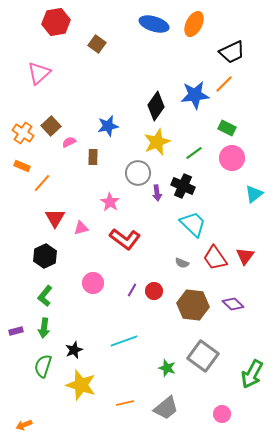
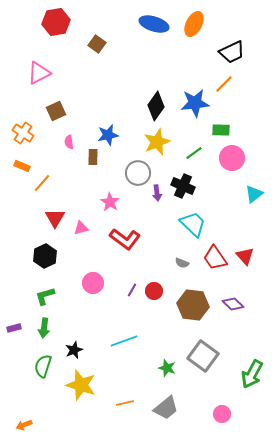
pink triangle at (39, 73): rotated 15 degrees clockwise
blue star at (195, 95): moved 8 px down
brown square at (51, 126): moved 5 px right, 15 px up; rotated 18 degrees clockwise
blue star at (108, 126): moved 9 px down
green rectangle at (227, 128): moved 6 px left, 2 px down; rotated 24 degrees counterclockwise
pink semicircle at (69, 142): rotated 72 degrees counterclockwise
red triangle at (245, 256): rotated 18 degrees counterclockwise
green L-shape at (45, 296): rotated 35 degrees clockwise
purple rectangle at (16, 331): moved 2 px left, 3 px up
